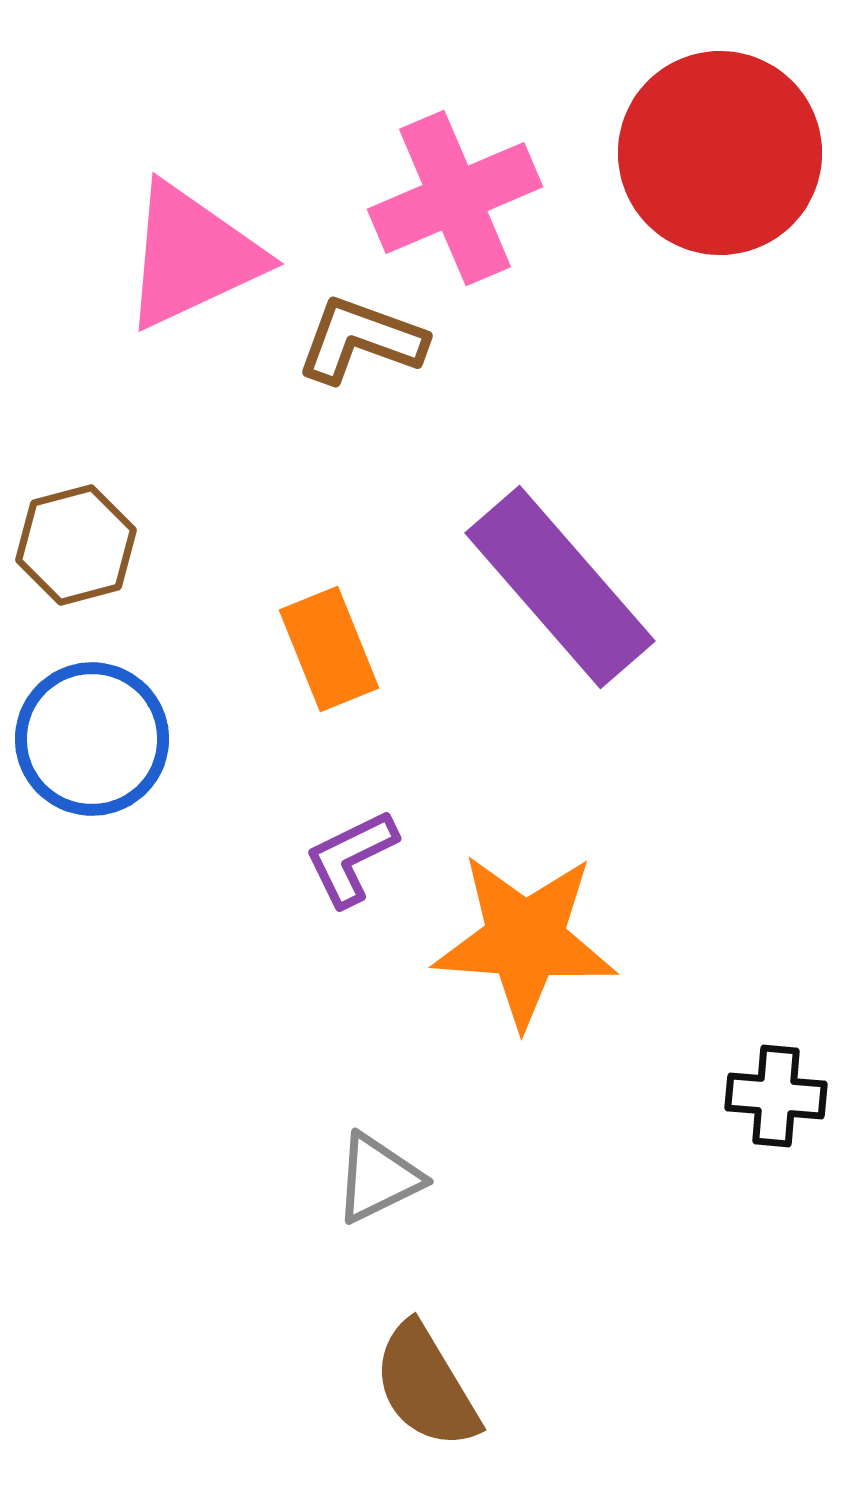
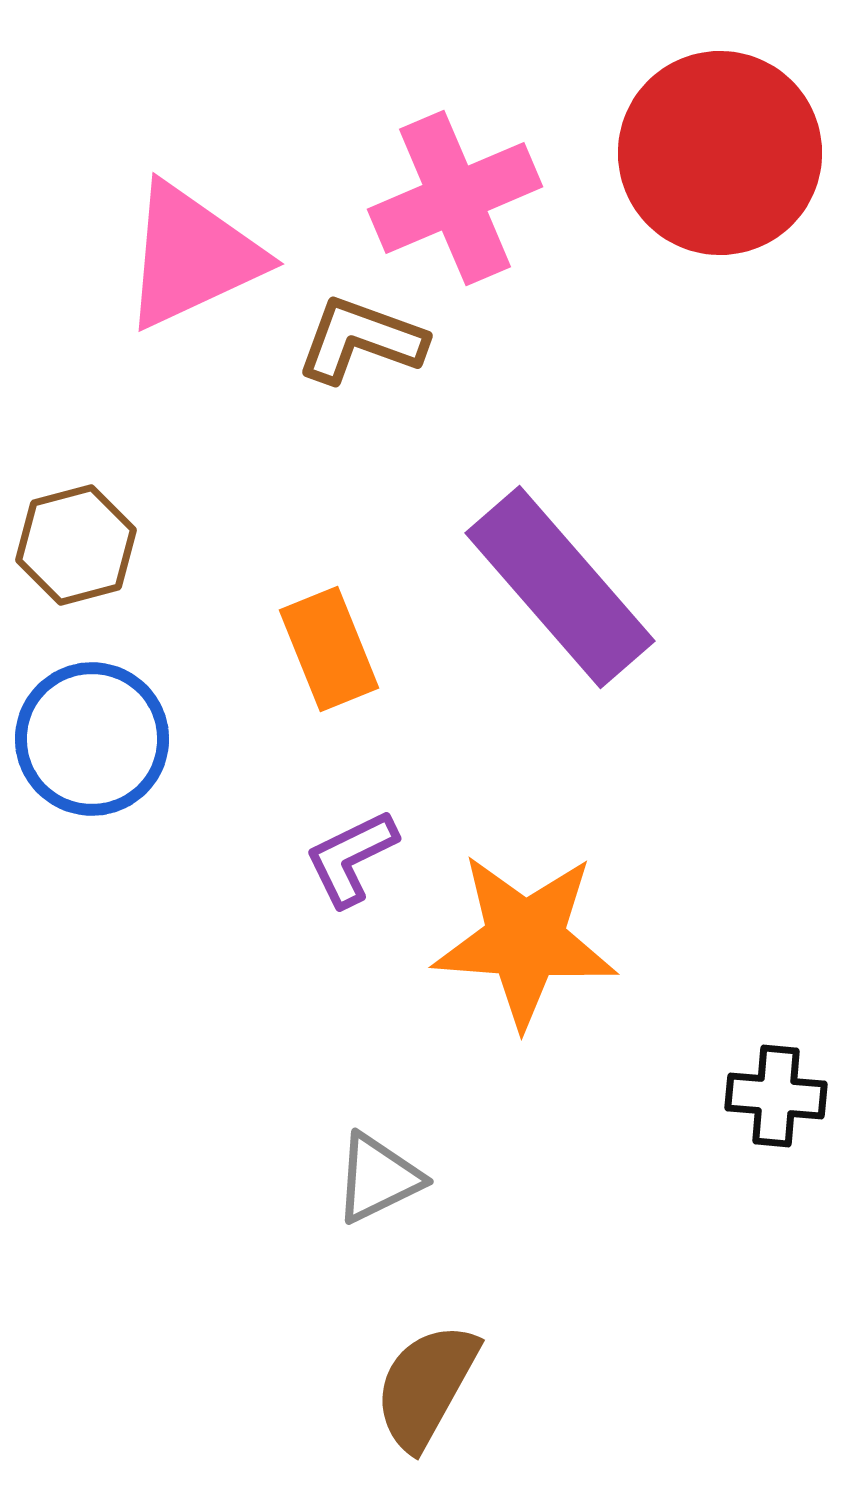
brown semicircle: rotated 60 degrees clockwise
